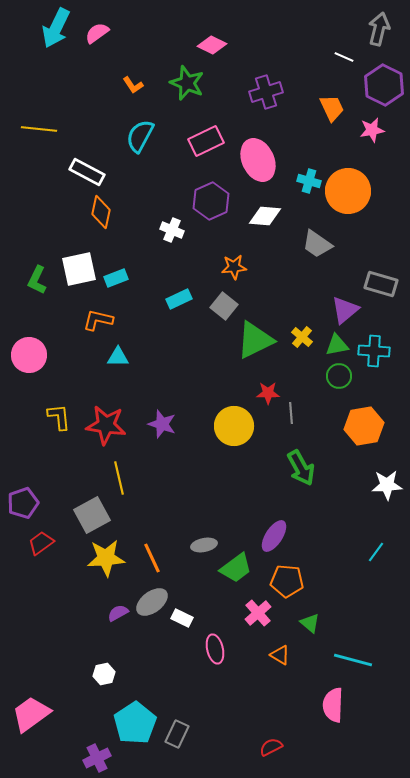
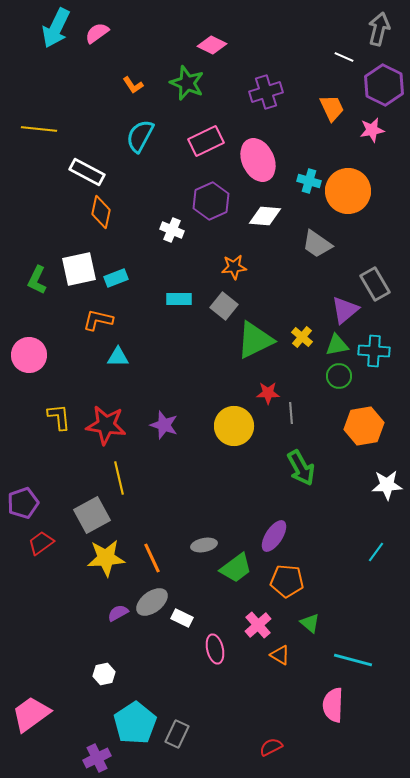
gray rectangle at (381, 284): moved 6 px left; rotated 44 degrees clockwise
cyan rectangle at (179, 299): rotated 25 degrees clockwise
purple star at (162, 424): moved 2 px right, 1 px down
pink cross at (258, 613): moved 12 px down
